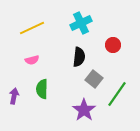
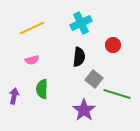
green line: rotated 72 degrees clockwise
